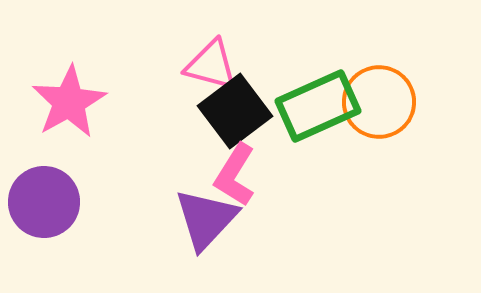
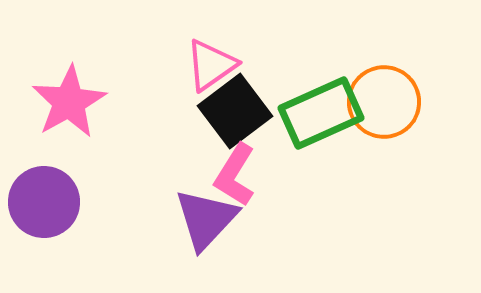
pink triangle: rotated 50 degrees counterclockwise
orange circle: moved 5 px right
green rectangle: moved 3 px right, 7 px down
